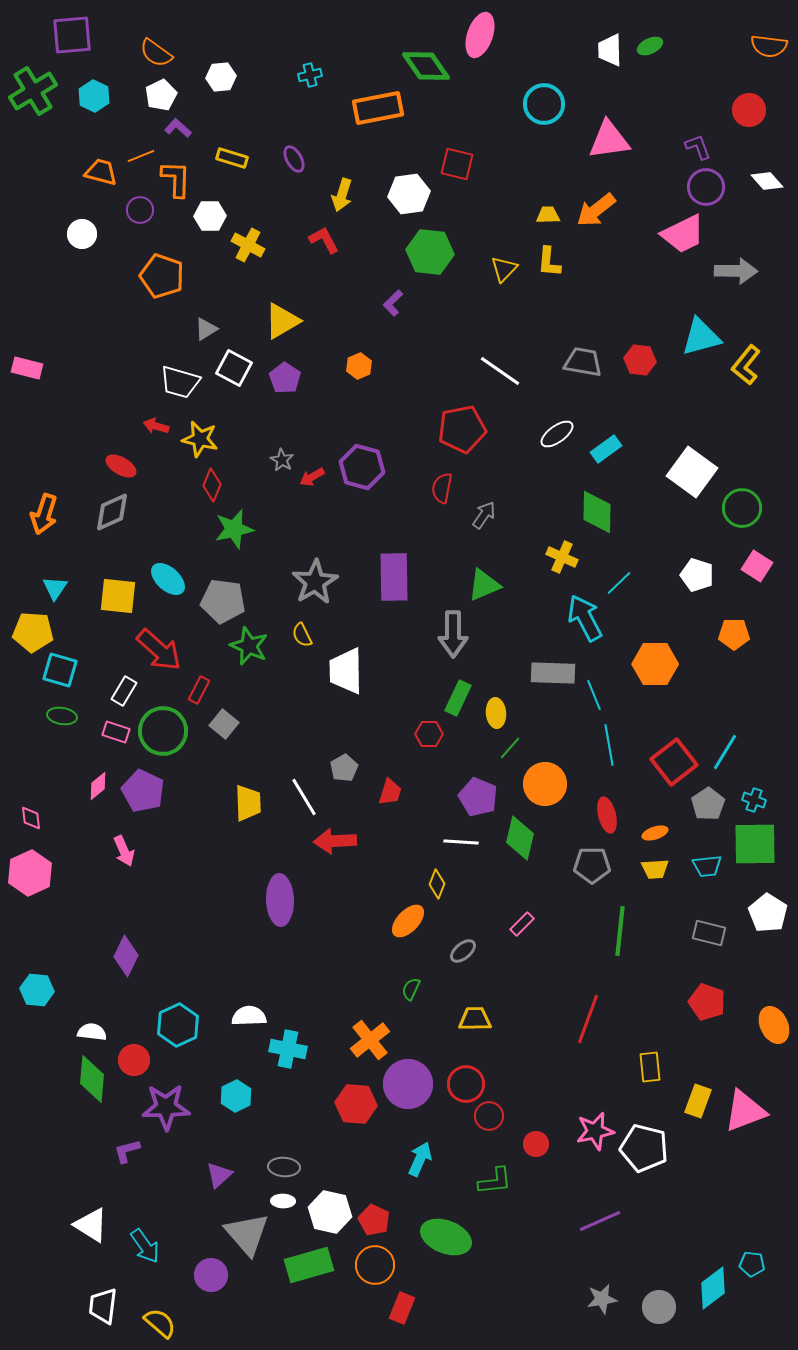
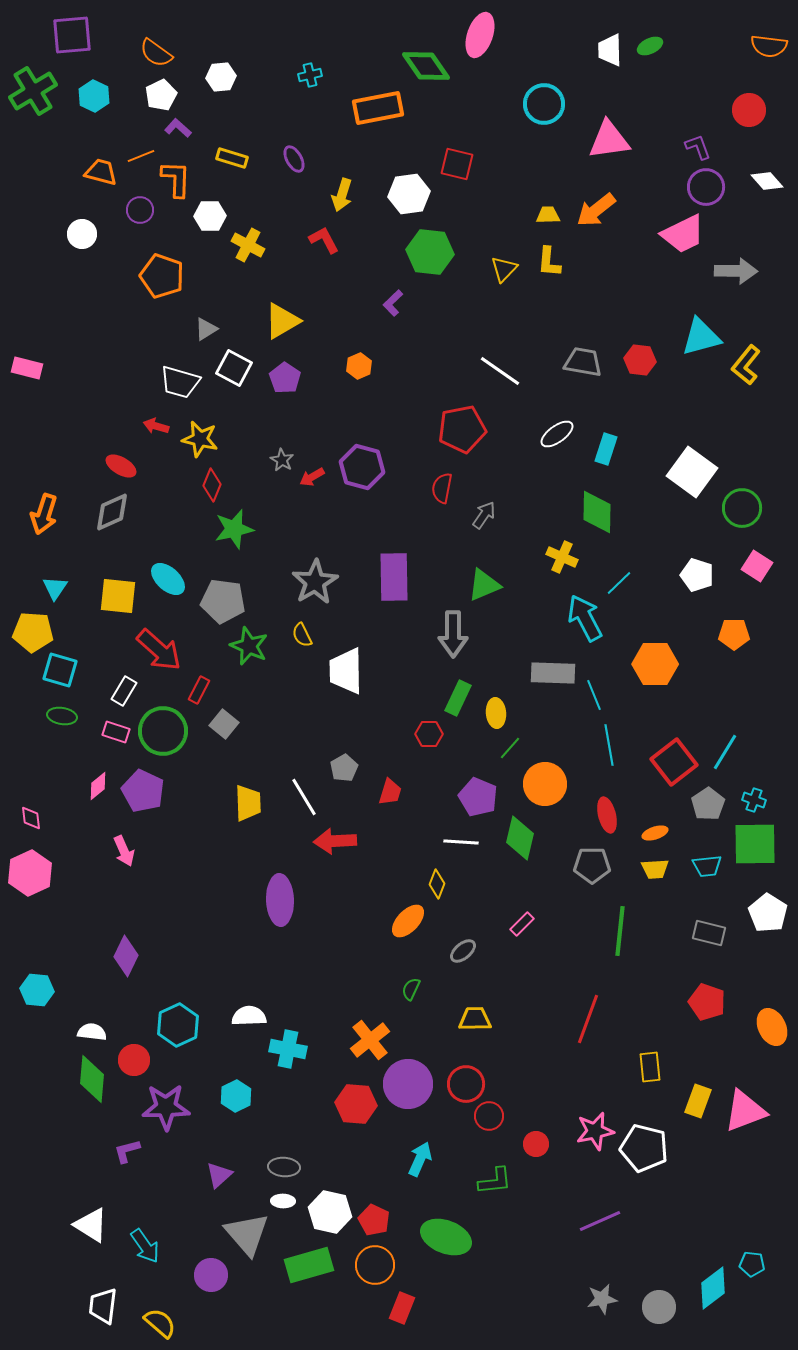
cyan rectangle at (606, 449): rotated 36 degrees counterclockwise
orange ellipse at (774, 1025): moved 2 px left, 2 px down
